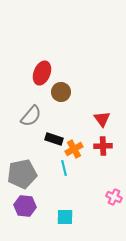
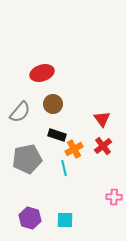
red ellipse: rotated 50 degrees clockwise
brown circle: moved 8 px left, 12 px down
gray semicircle: moved 11 px left, 4 px up
black rectangle: moved 3 px right, 4 px up
red cross: rotated 36 degrees counterclockwise
gray pentagon: moved 5 px right, 15 px up
pink cross: rotated 21 degrees counterclockwise
purple hexagon: moved 5 px right, 12 px down; rotated 10 degrees clockwise
cyan square: moved 3 px down
